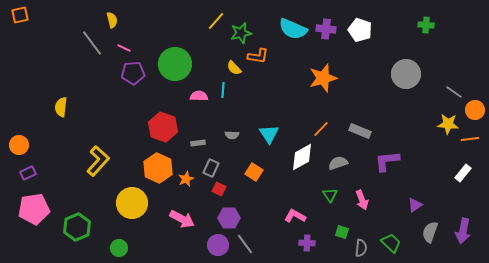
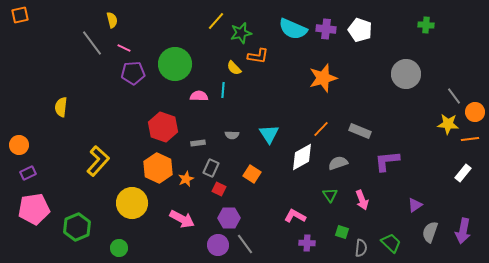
gray line at (454, 92): moved 4 px down; rotated 18 degrees clockwise
orange circle at (475, 110): moved 2 px down
orange square at (254, 172): moved 2 px left, 2 px down
